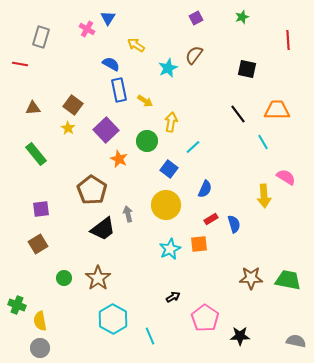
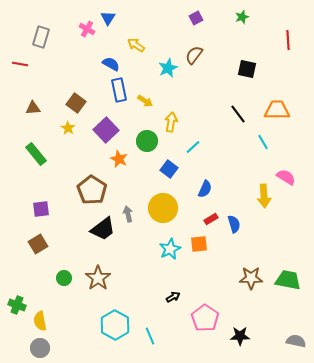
brown square at (73, 105): moved 3 px right, 2 px up
yellow circle at (166, 205): moved 3 px left, 3 px down
cyan hexagon at (113, 319): moved 2 px right, 6 px down
